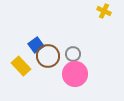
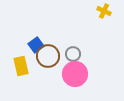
yellow rectangle: rotated 30 degrees clockwise
